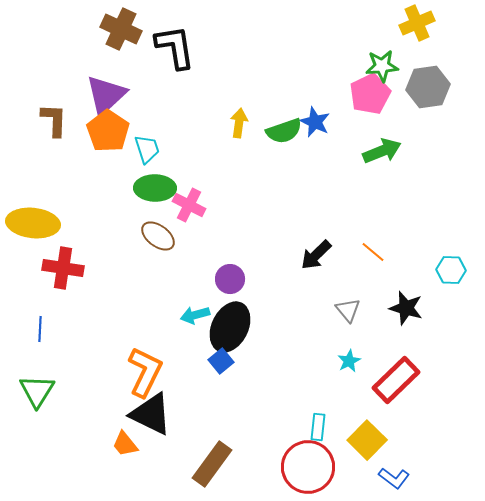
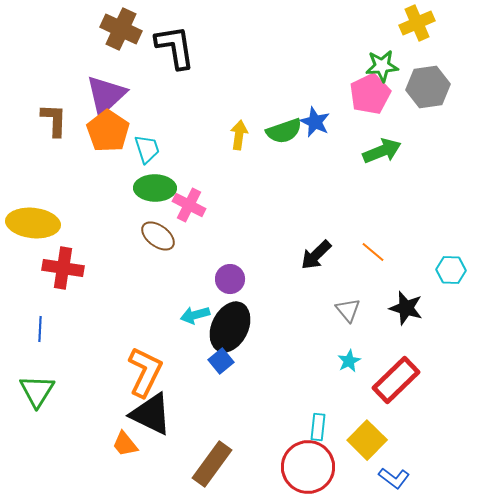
yellow arrow: moved 12 px down
